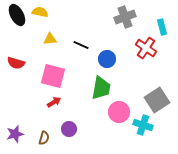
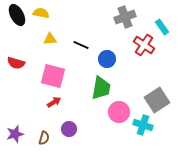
yellow semicircle: moved 1 px right, 1 px down
cyan rectangle: rotated 21 degrees counterclockwise
red cross: moved 2 px left, 3 px up
